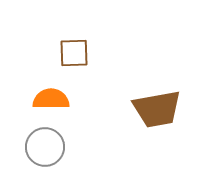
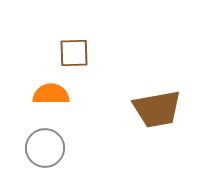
orange semicircle: moved 5 px up
gray circle: moved 1 px down
